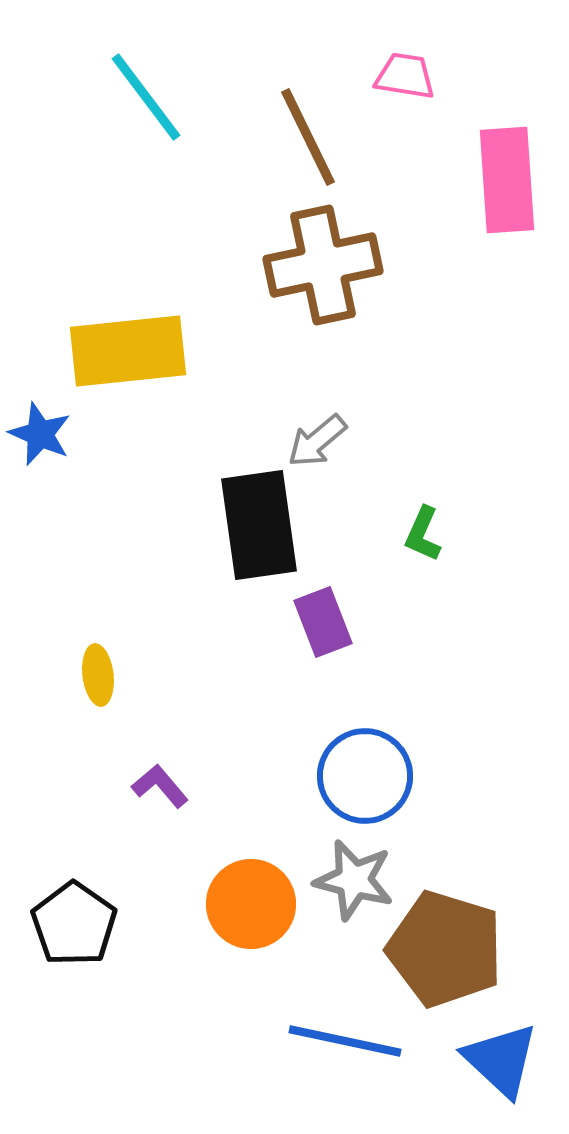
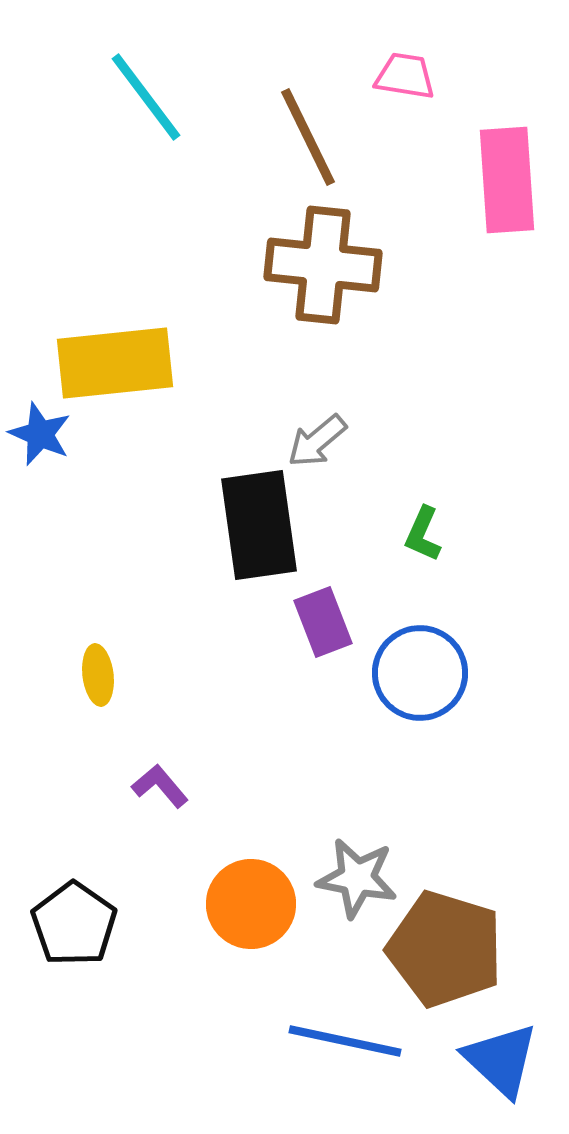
brown cross: rotated 18 degrees clockwise
yellow rectangle: moved 13 px left, 12 px down
blue circle: moved 55 px right, 103 px up
gray star: moved 3 px right, 2 px up; rotated 4 degrees counterclockwise
